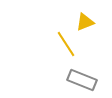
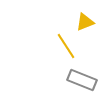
yellow line: moved 2 px down
